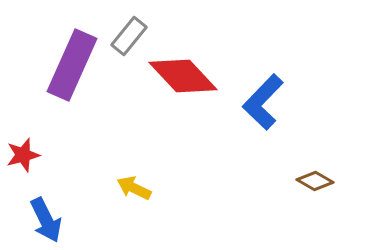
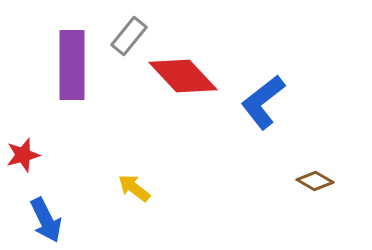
purple rectangle: rotated 24 degrees counterclockwise
blue L-shape: rotated 8 degrees clockwise
yellow arrow: rotated 12 degrees clockwise
